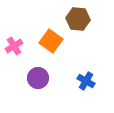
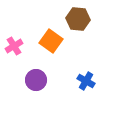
purple circle: moved 2 px left, 2 px down
